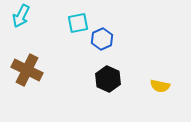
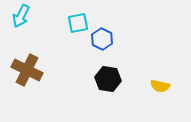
blue hexagon: rotated 10 degrees counterclockwise
black hexagon: rotated 15 degrees counterclockwise
